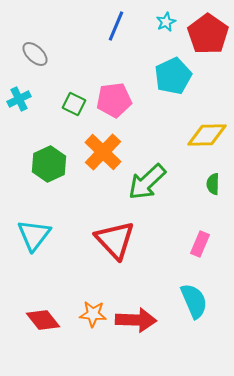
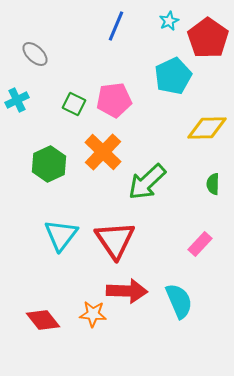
cyan star: moved 3 px right, 1 px up
red pentagon: moved 4 px down
cyan cross: moved 2 px left, 1 px down
yellow diamond: moved 7 px up
cyan triangle: moved 27 px right
red triangle: rotated 9 degrees clockwise
pink rectangle: rotated 20 degrees clockwise
cyan semicircle: moved 15 px left
red arrow: moved 9 px left, 29 px up
